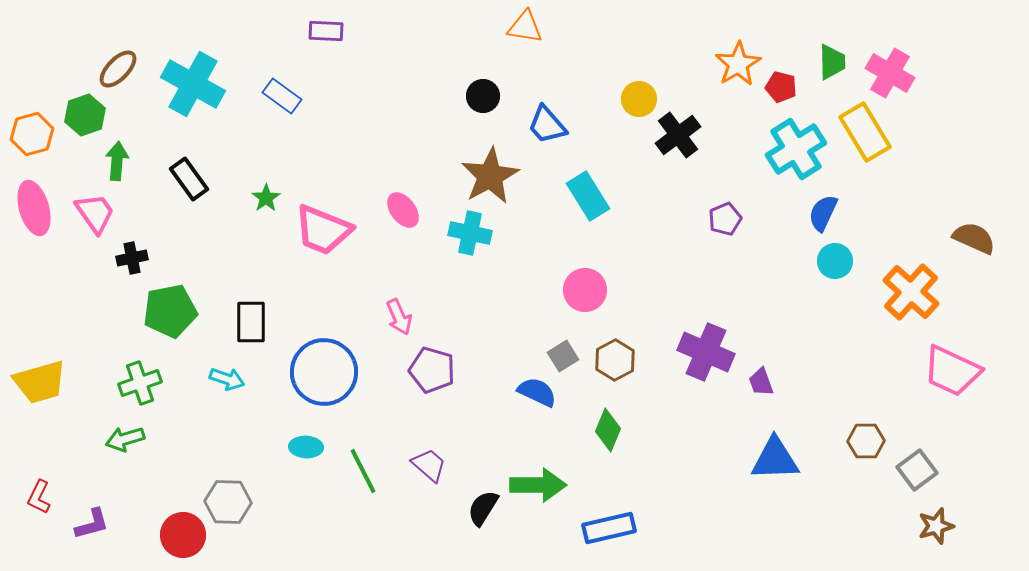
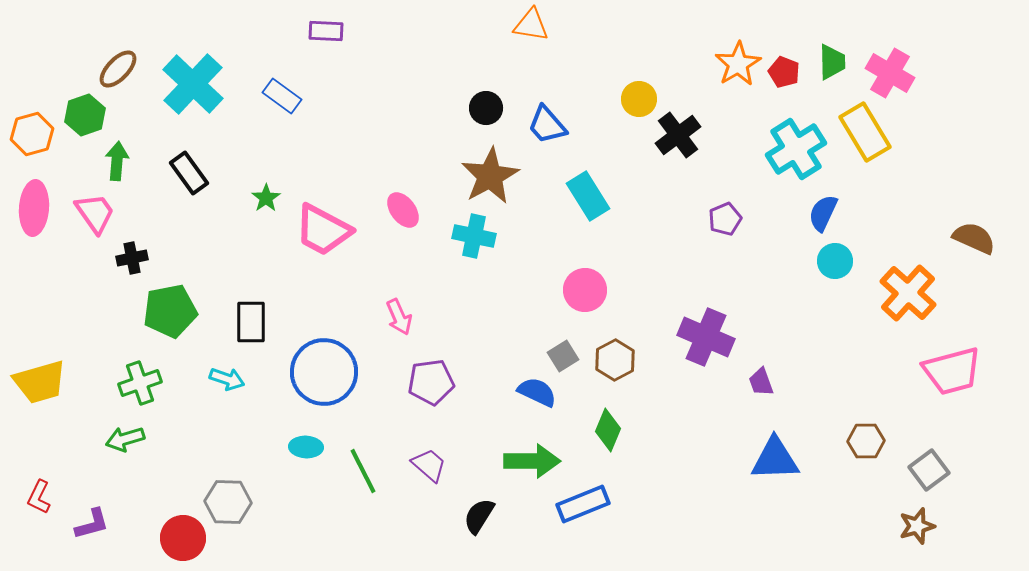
orange triangle at (525, 27): moved 6 px right, 2 px up
cyan cross at (193, 84): rotated 14 degrees clockwise
red pentagon at (781, 87): moved 3 px right, 15 px up; rotated 8 degrees clockwise
black circle at (483, 96): moved 3 px right, 12 px down
black rectangle at (189, 179): moved 6 px up
pink ellipse at (34, 208): rotated 20 degrees clockwise
pink trapezoid at (323, 230): rotated 6 degrees clockwise
cyan cross at (470, 233): moved 4 px right, 3 px down
orange cross at (911, 292): moved 3 px left, 1 px down
purple cross at (706, 352): moved 15 px up
purple pentagon at (432, 370): moved 1 px left, 12 px down; rotated 24 degrees counterclockwise
pink trapezoid at (952, 371): rotated 40 degrees counterclockwise
gray square at (917, 470): moved 12 px right
green arrow at (538, 485): moved 6 px left, 24 px up
black semicircle at (483, 508): moved 4 px left, 8 px down
brown star at (936, 526): moved 19 px left
blue rectangle at (609, 528): moved 26 px left, 24 px up; rotated 9 degrees counterclockwise
red circle at (183, 535): moved 3 px down
